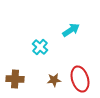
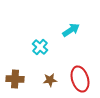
brown star: moved 4 px left
